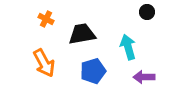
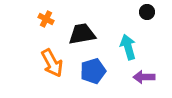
orange arrow: moved 8 px right
